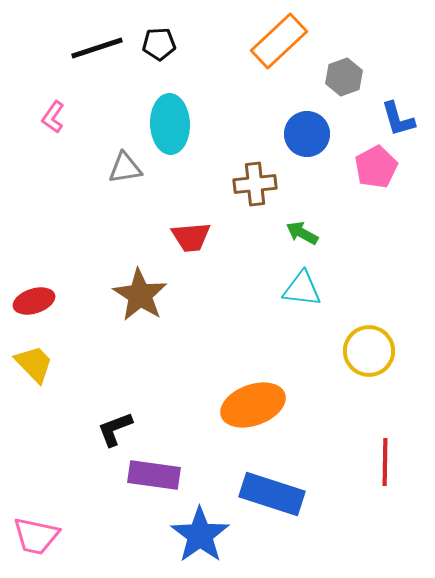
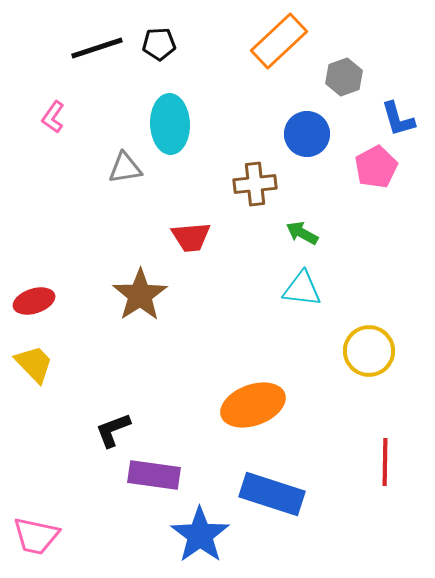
brown star: rotated 6 degrees clockwise
black L-shape: moved 2 px left, 1 px down
